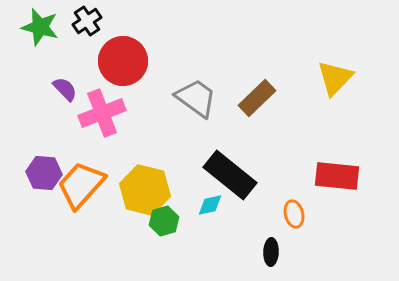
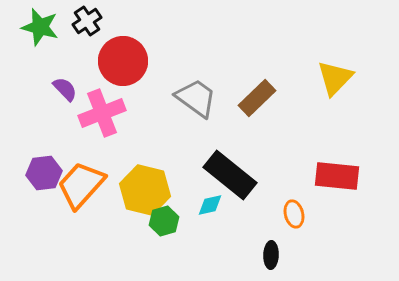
purple hexagon: rotated 12 degrees counterclockwise
black ellipse: moved 3 px down
